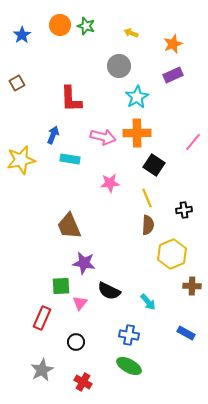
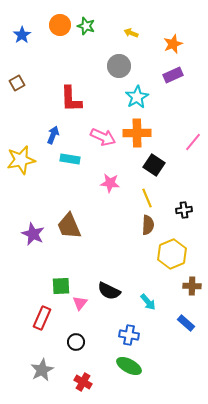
pink arrow: rotated 10 degrees clockwise
pink star: rotated 12 degrees clockwise
purple star: moved 51 px left, 29 px up; rotated 15 degrees clockwise
blue rectangle: moved 10 px up; rotated 12 degrees clockwise
